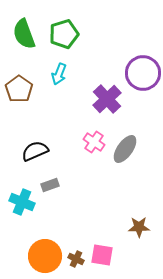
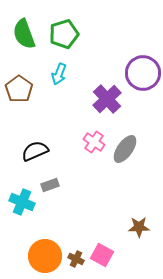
pink square: rotated 20 degrees clockwise
